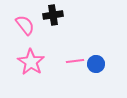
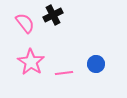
black cross: rotated 18 degrees counterclockwise
pink semicircle: moved 2 px up
pink line: moved 11 px left, 12 px down
